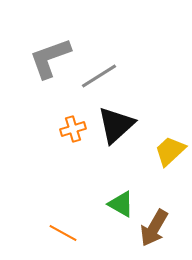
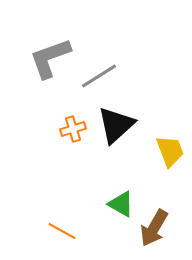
yellow trapezoid: rotated 112 degrees clockwise
orange line: moved 1 px left, 2 px up
